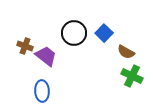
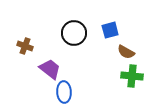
blue square: moved 6 px right, 3 px up; rotated 30 degrees clockwise
purple trapezoid: moved 4 px right, 13 px down
green cross: rotated 20 degrees counterclockwise
blue ellipse: moved 22 px right, 1 px down
